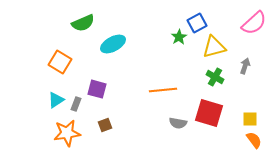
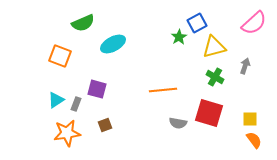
orange square: moved 6 px up; rotated 10 degrees counterclockwise
